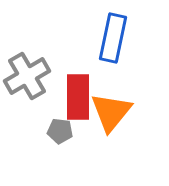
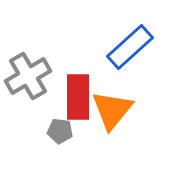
blue rectangle: moved 17 px right, 9 px down; rotated 36 degrees clockwise
gray cross: moved 1 px right
orange triangle: moved 1 px right, 2 px up
